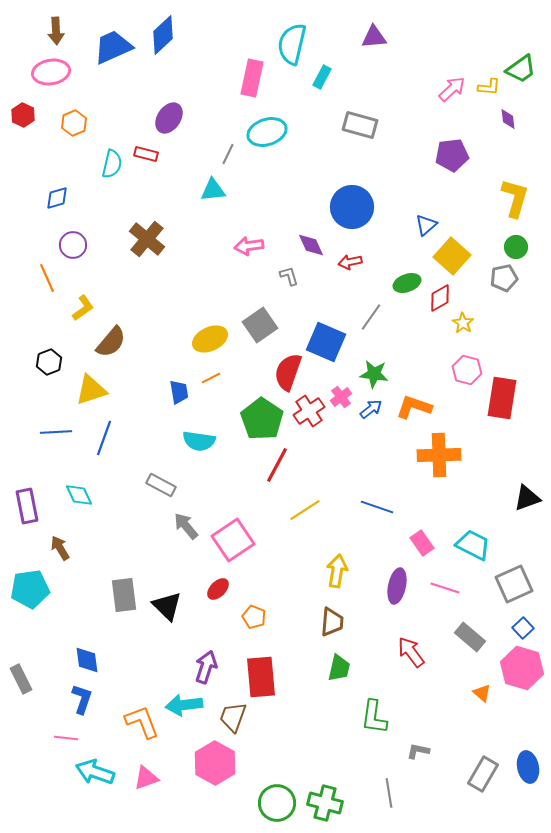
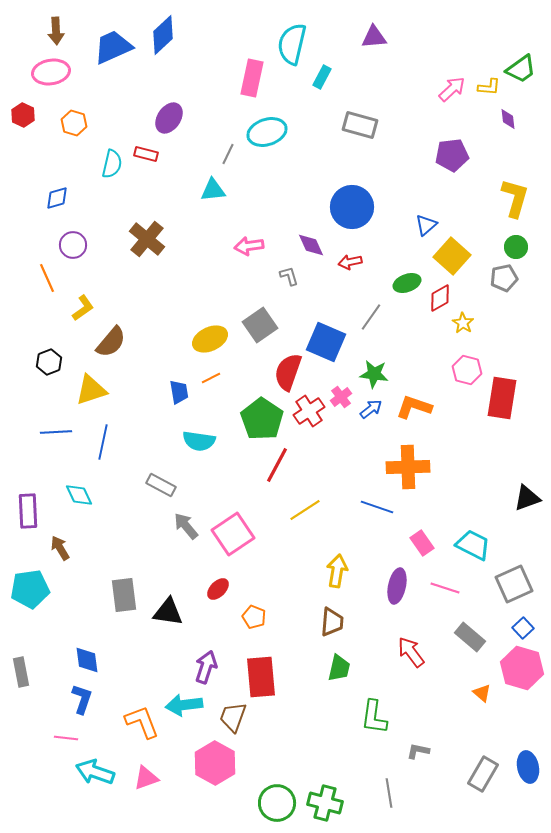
orange hexagon at (74, 123): rotated 20 degrees counterclockwise
blue line at (104, 438): moved 1 px left, 4 px down; rotated 8 degrees counterclockwise
orange cross at (439, 455): moved 31 px left, 12 px down
purple rectangle at (27, 506): moved 1 px right, 5 px down; rotated 8 degrees clockwise
pink square at (233, 540): moved 6 px up
black triangle at (167, 606): moved 1 px right, 6 px down; rotated 36 degrees counterclockwise
gray rectangle at (21, 679): moved 7 px up; rotated 16 degrees clockwise
